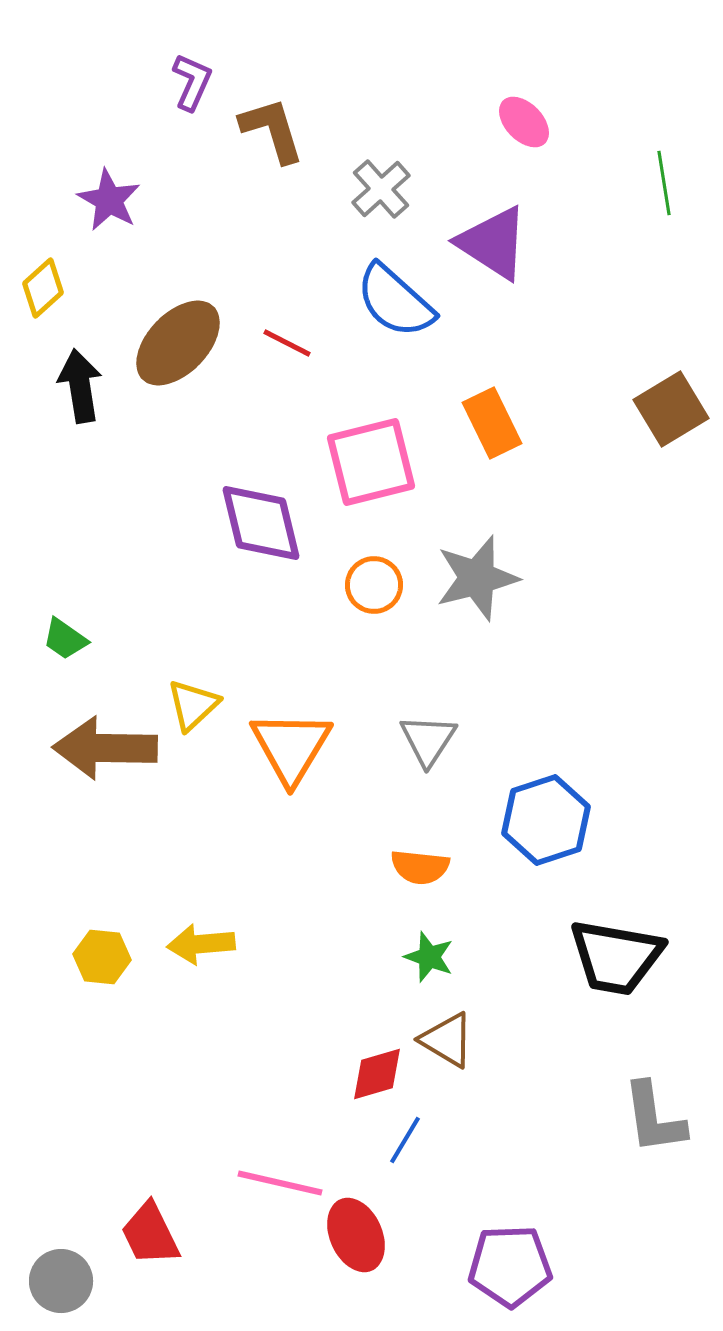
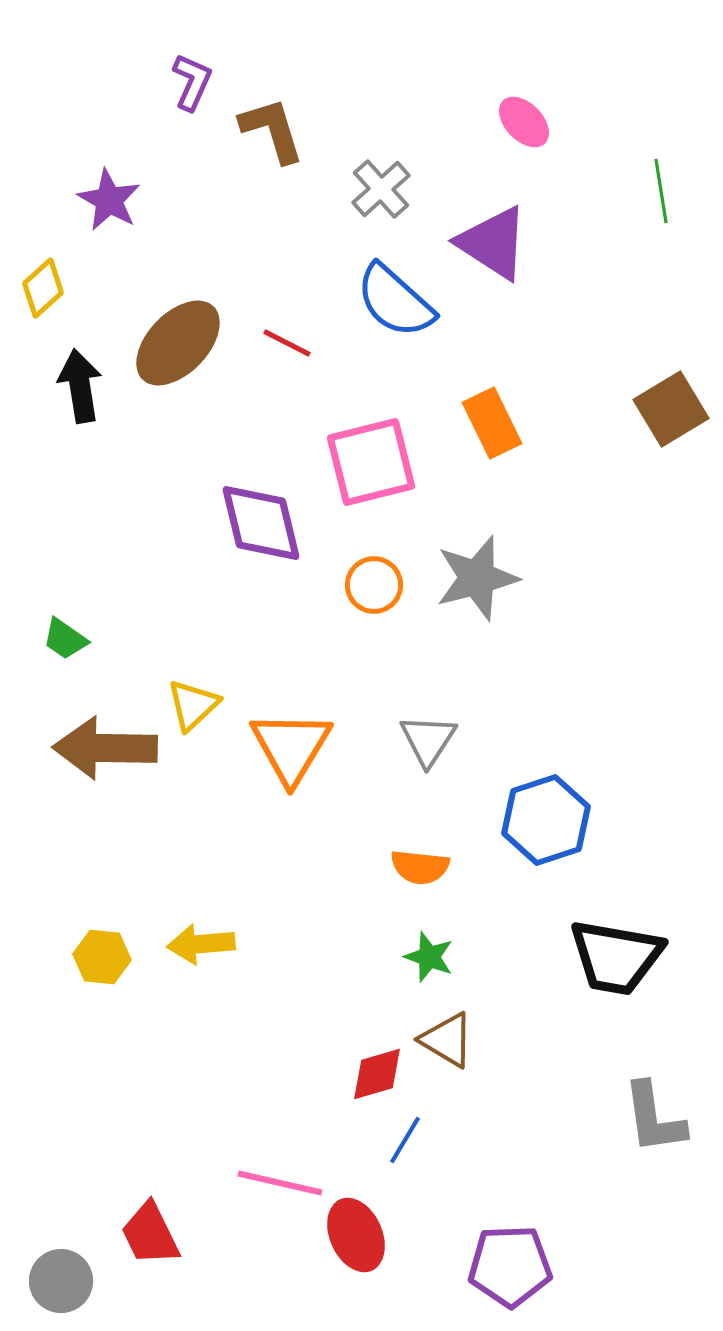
green line: moved 3 px left, 8 px down
